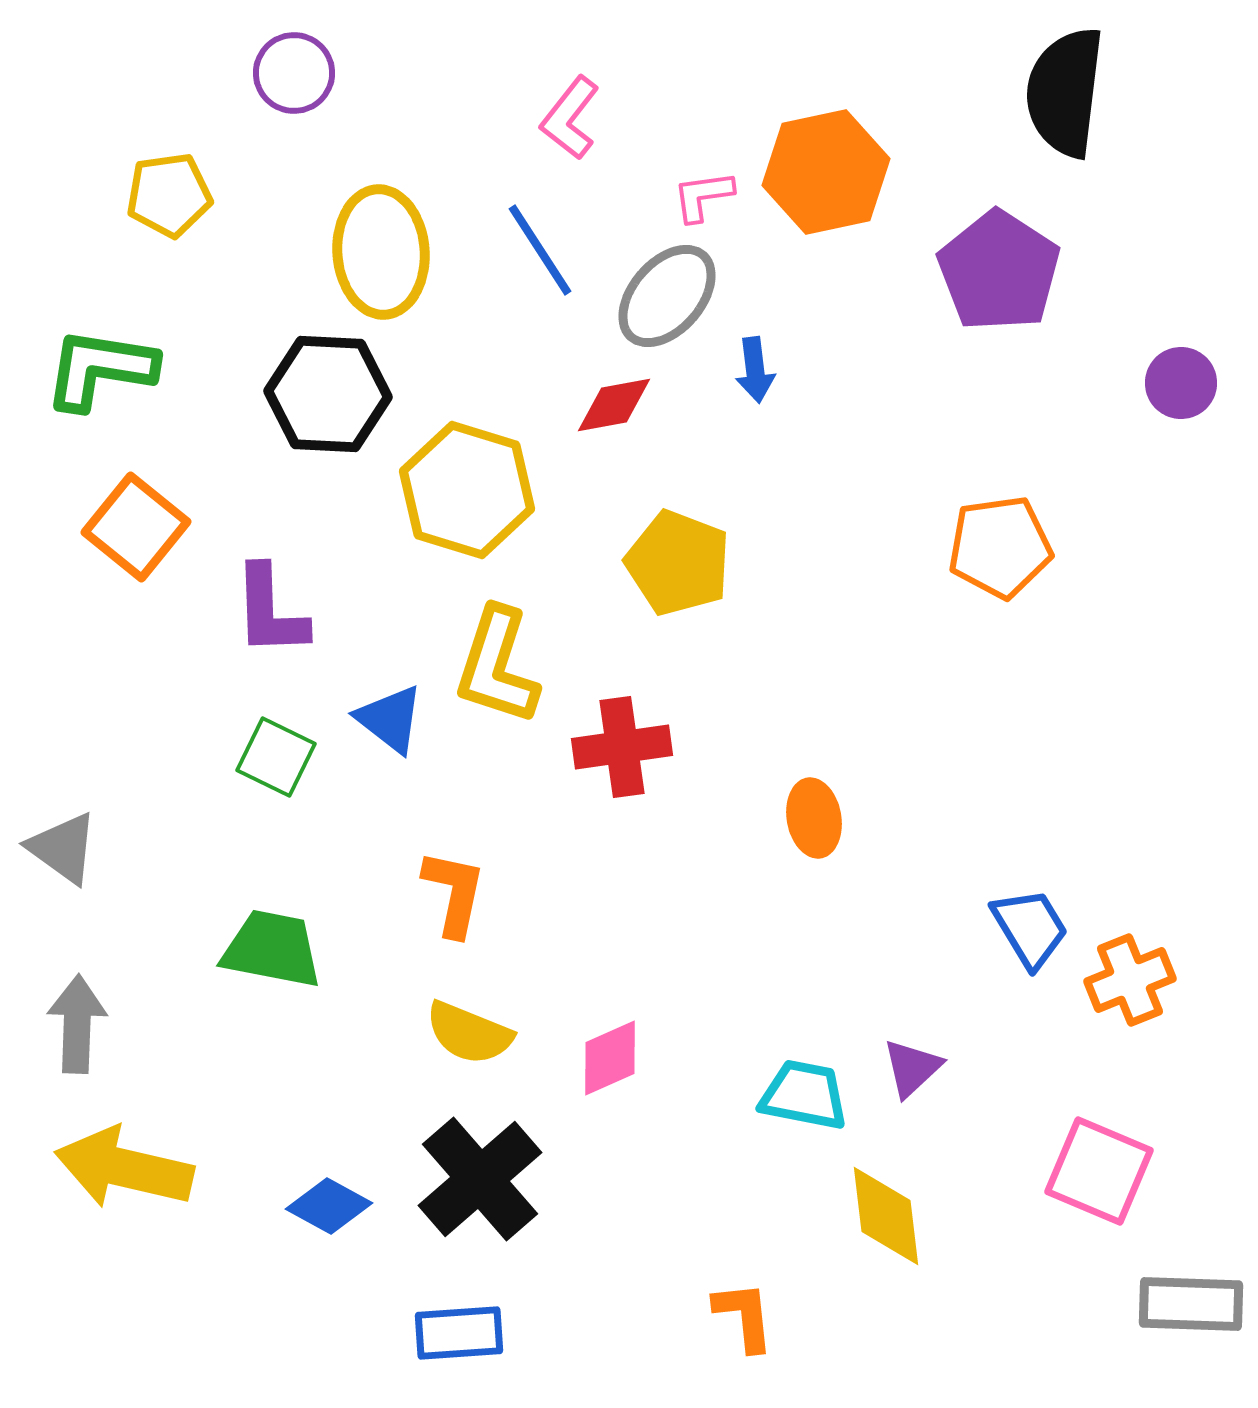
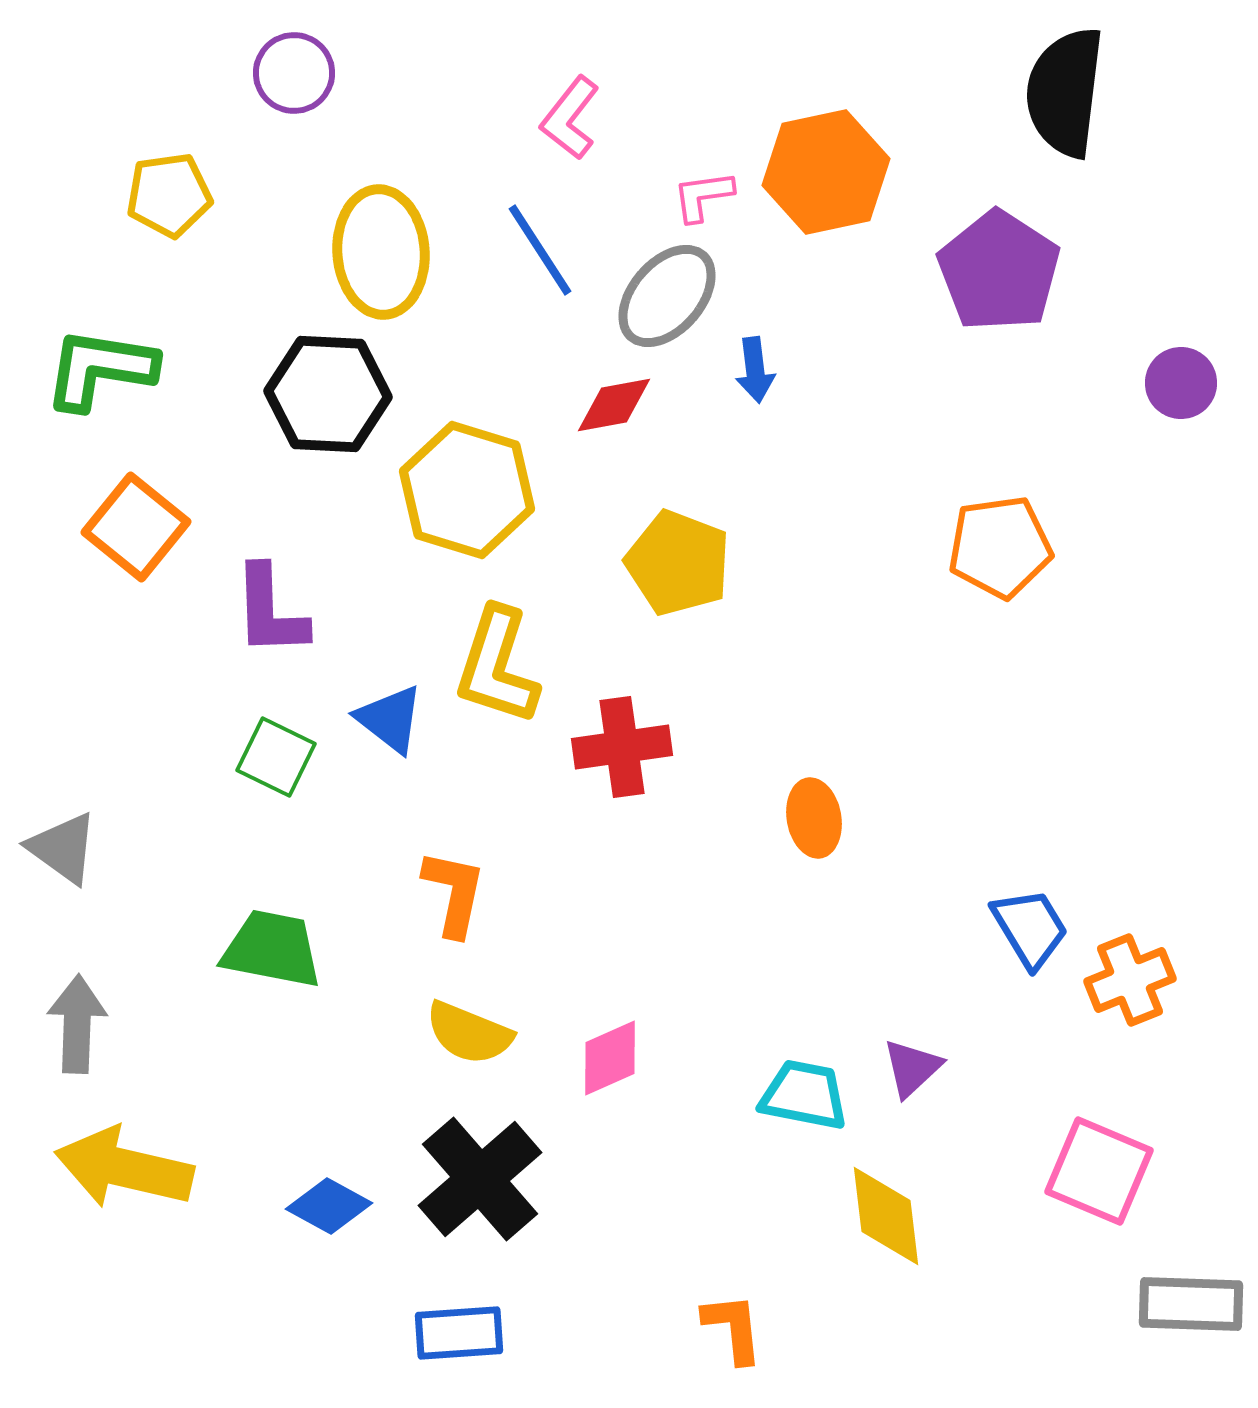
orange L-shape at (744, 1316): moved 11 px left, 12 px down
